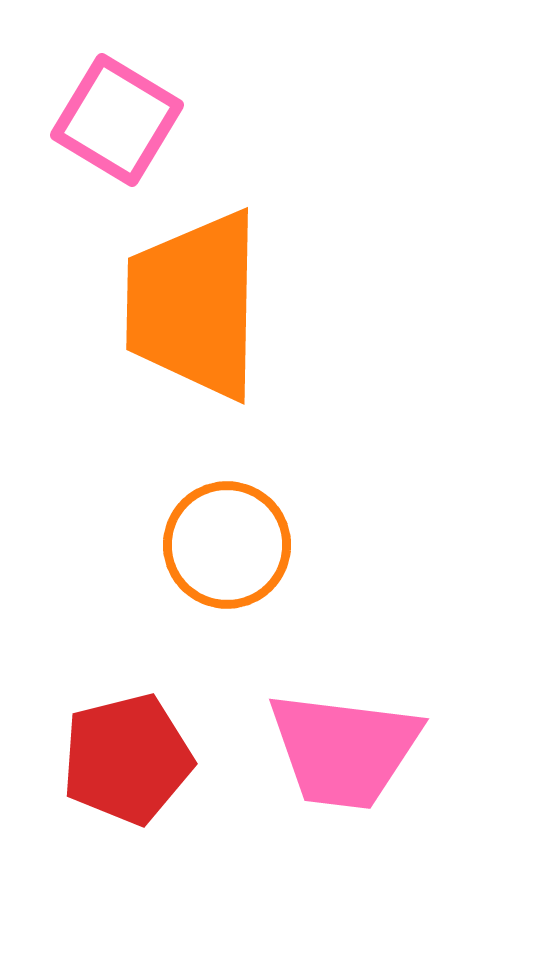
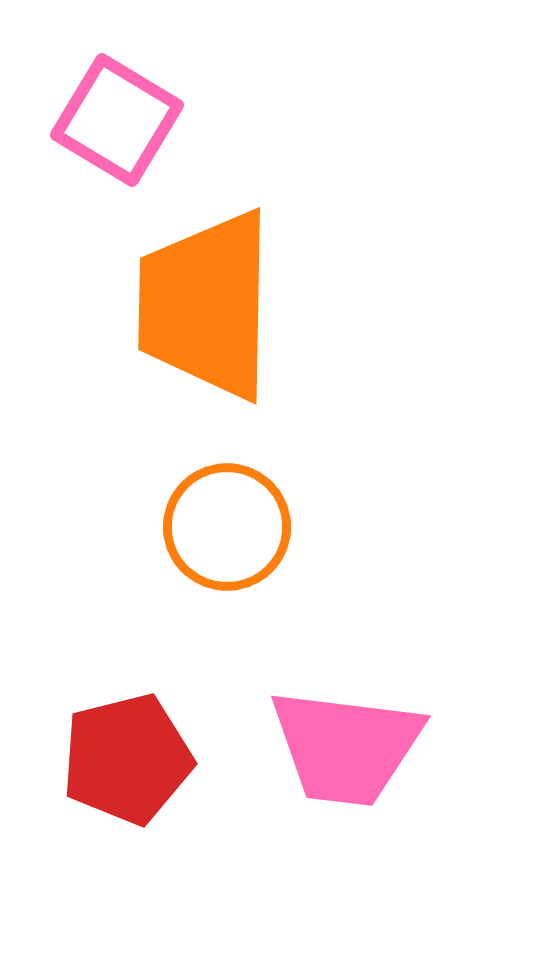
orange trapezoid: moved 12 px right
orange circle: moved 18 px up
pink trapezoid: moved 2 px right, 3 px up
